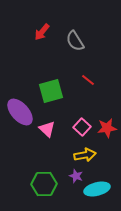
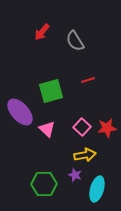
red line: rotated 56 degrees counterclockwise
purple star: moved 1 px left, 1 px up
cyan ellipse: rotated 60 degrees counterclockwise
